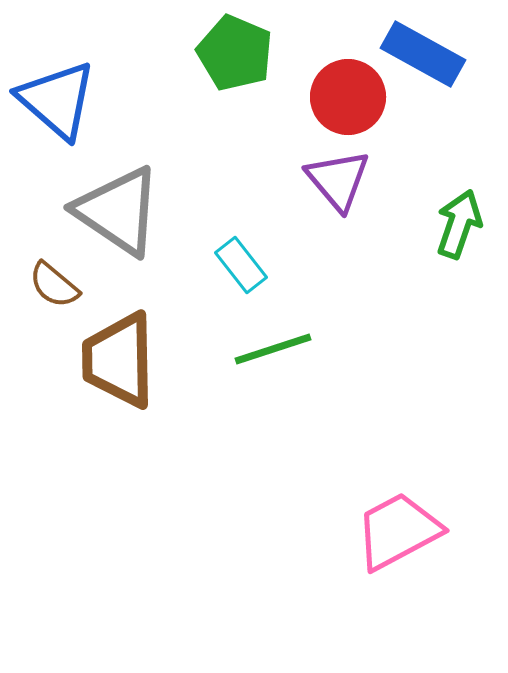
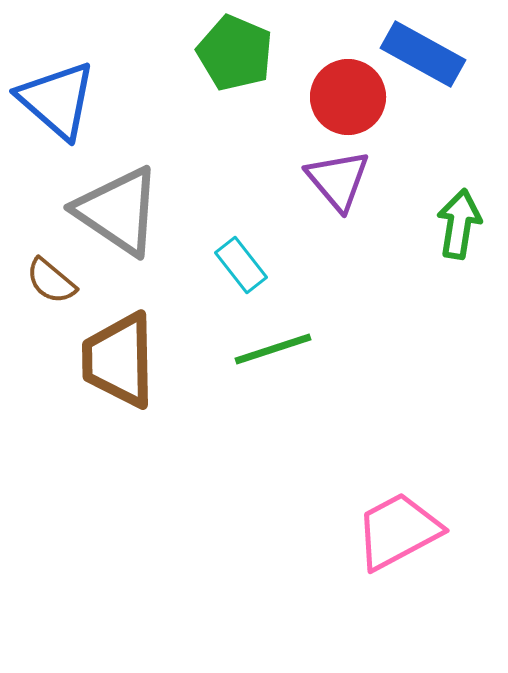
green arrow: rotated 10 degrees counterclockwise
brown semicircle: moved 3 px left, 4 px up
